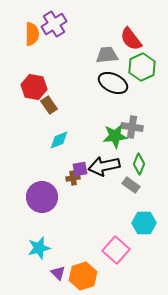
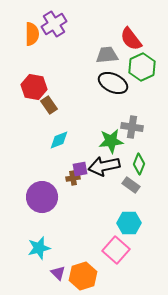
green star: moved 4 px left, 5 px down
cyan hexagon: moved 15 px left
